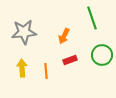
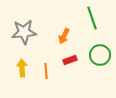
green circle: moved 2 px left
